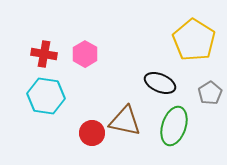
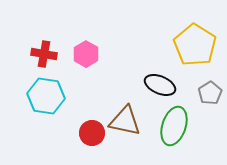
yellow pentagon: moved 1 px right, 5 px down
pink hexagon: moved 1 px right
black ellipse: moved 2 px down
